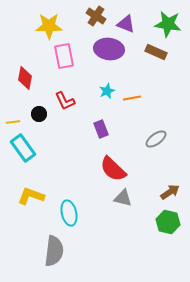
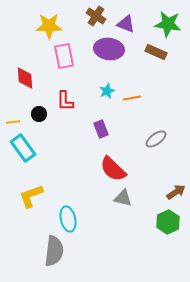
red diamond: rotated 15 degrees counterclockwise
red L-shape: rotated 25 degrees clockwise
brown arrow: moved 6 px right
yellow L-shape: rotated 40 degrees counterclockwise
cyan ellipse: moved 1 px left, 6 px down
green hexagon: rotated 20 degrees clockwise
